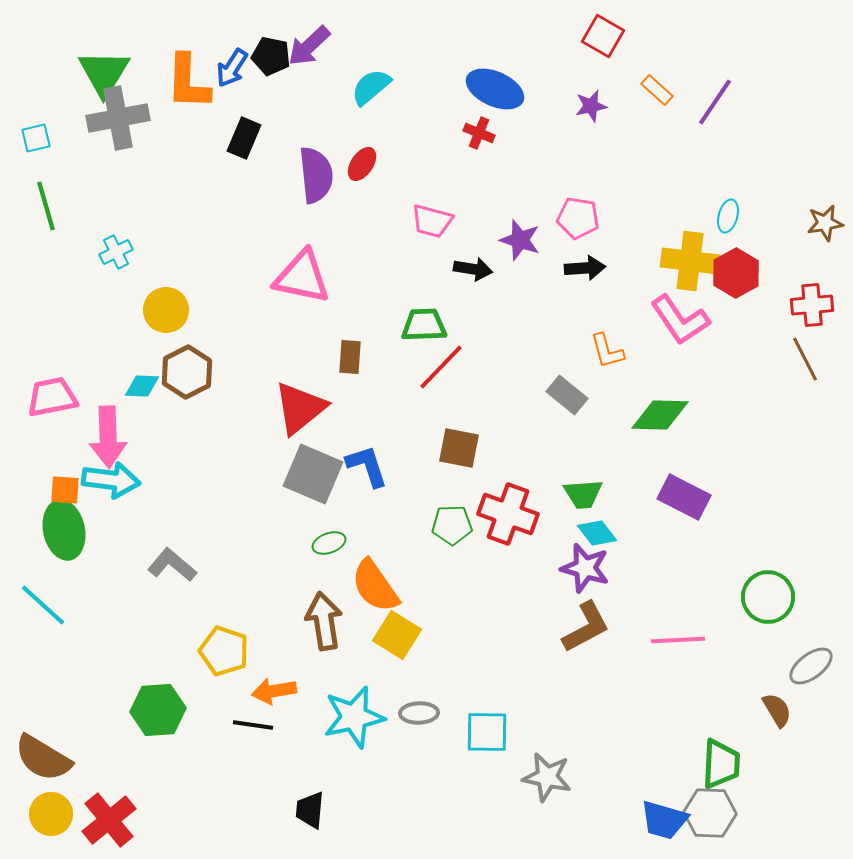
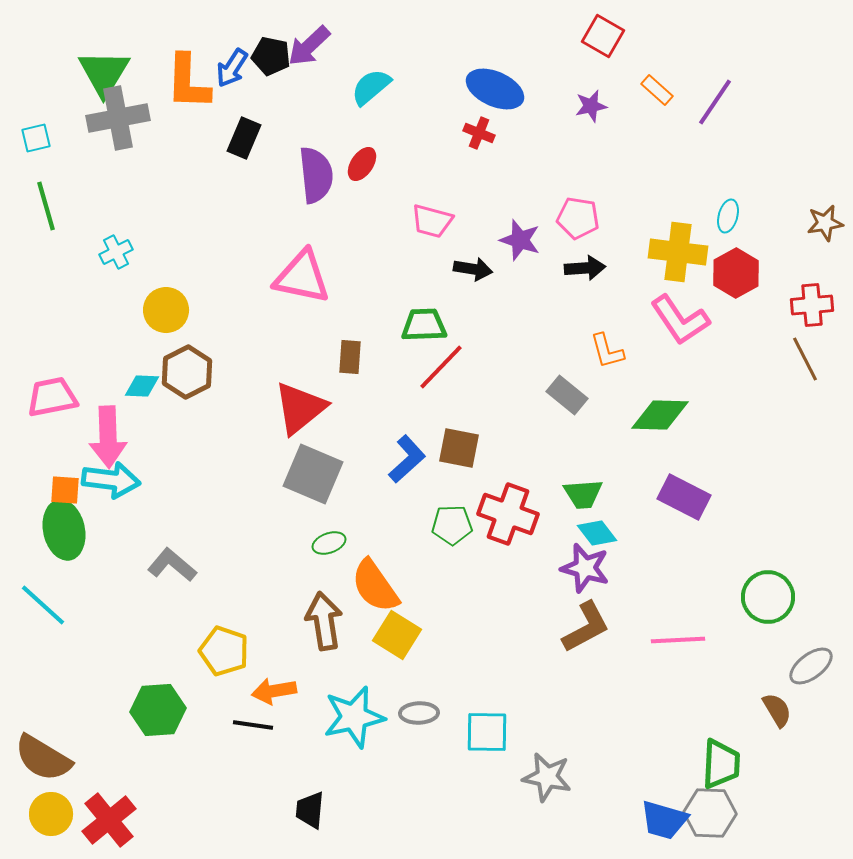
yellow cross at (690, 261): moved 12 px left, 9 px up
blue L-shape at (367, 466): moved 40 px right, 7 px up; rotated 66 degrees clockwise
